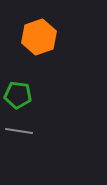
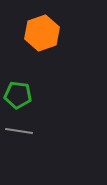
orange hexagon: moved 3 px right, 4 px up
